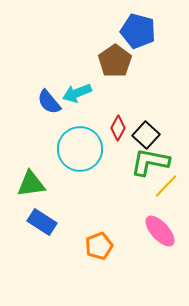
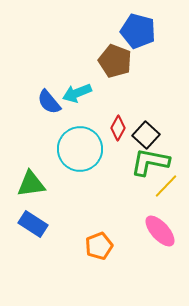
brown pentagon: rotated 16 degrees counterclockwise
blue rectangle: moved 9 px left, 2 px down
